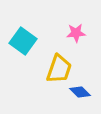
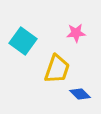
yellow trapezoid: moved 2 px left
blue diamond: moved 2 px down
